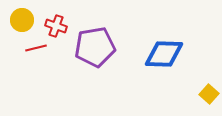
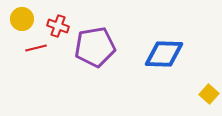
yellow circle: moved 1 px up
red cross: moved 2 px right
